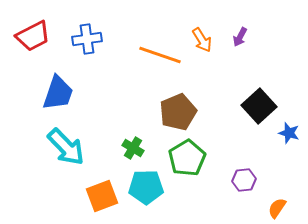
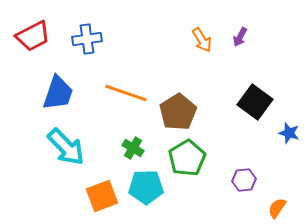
orange line: moved 34 px left, 38 px down
black square: moved 4 px left, 4 px up; rotated 12 degrees counterclockwise
brown pentagon: rotated 9 degrees counterclockwise
